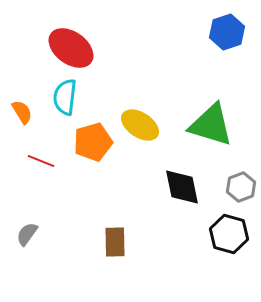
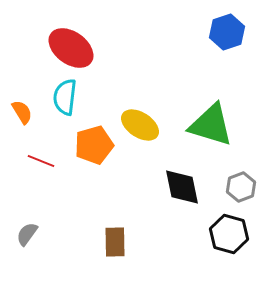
orange pentagon: moved 1 px right, 3 px down
